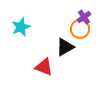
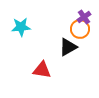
cyan star: rotated 18 degrees clockwise
black triangle: moved 3 px right
red triangle: moved 2 px left, 3 px down; rotated 12 degrees counterclockwise
